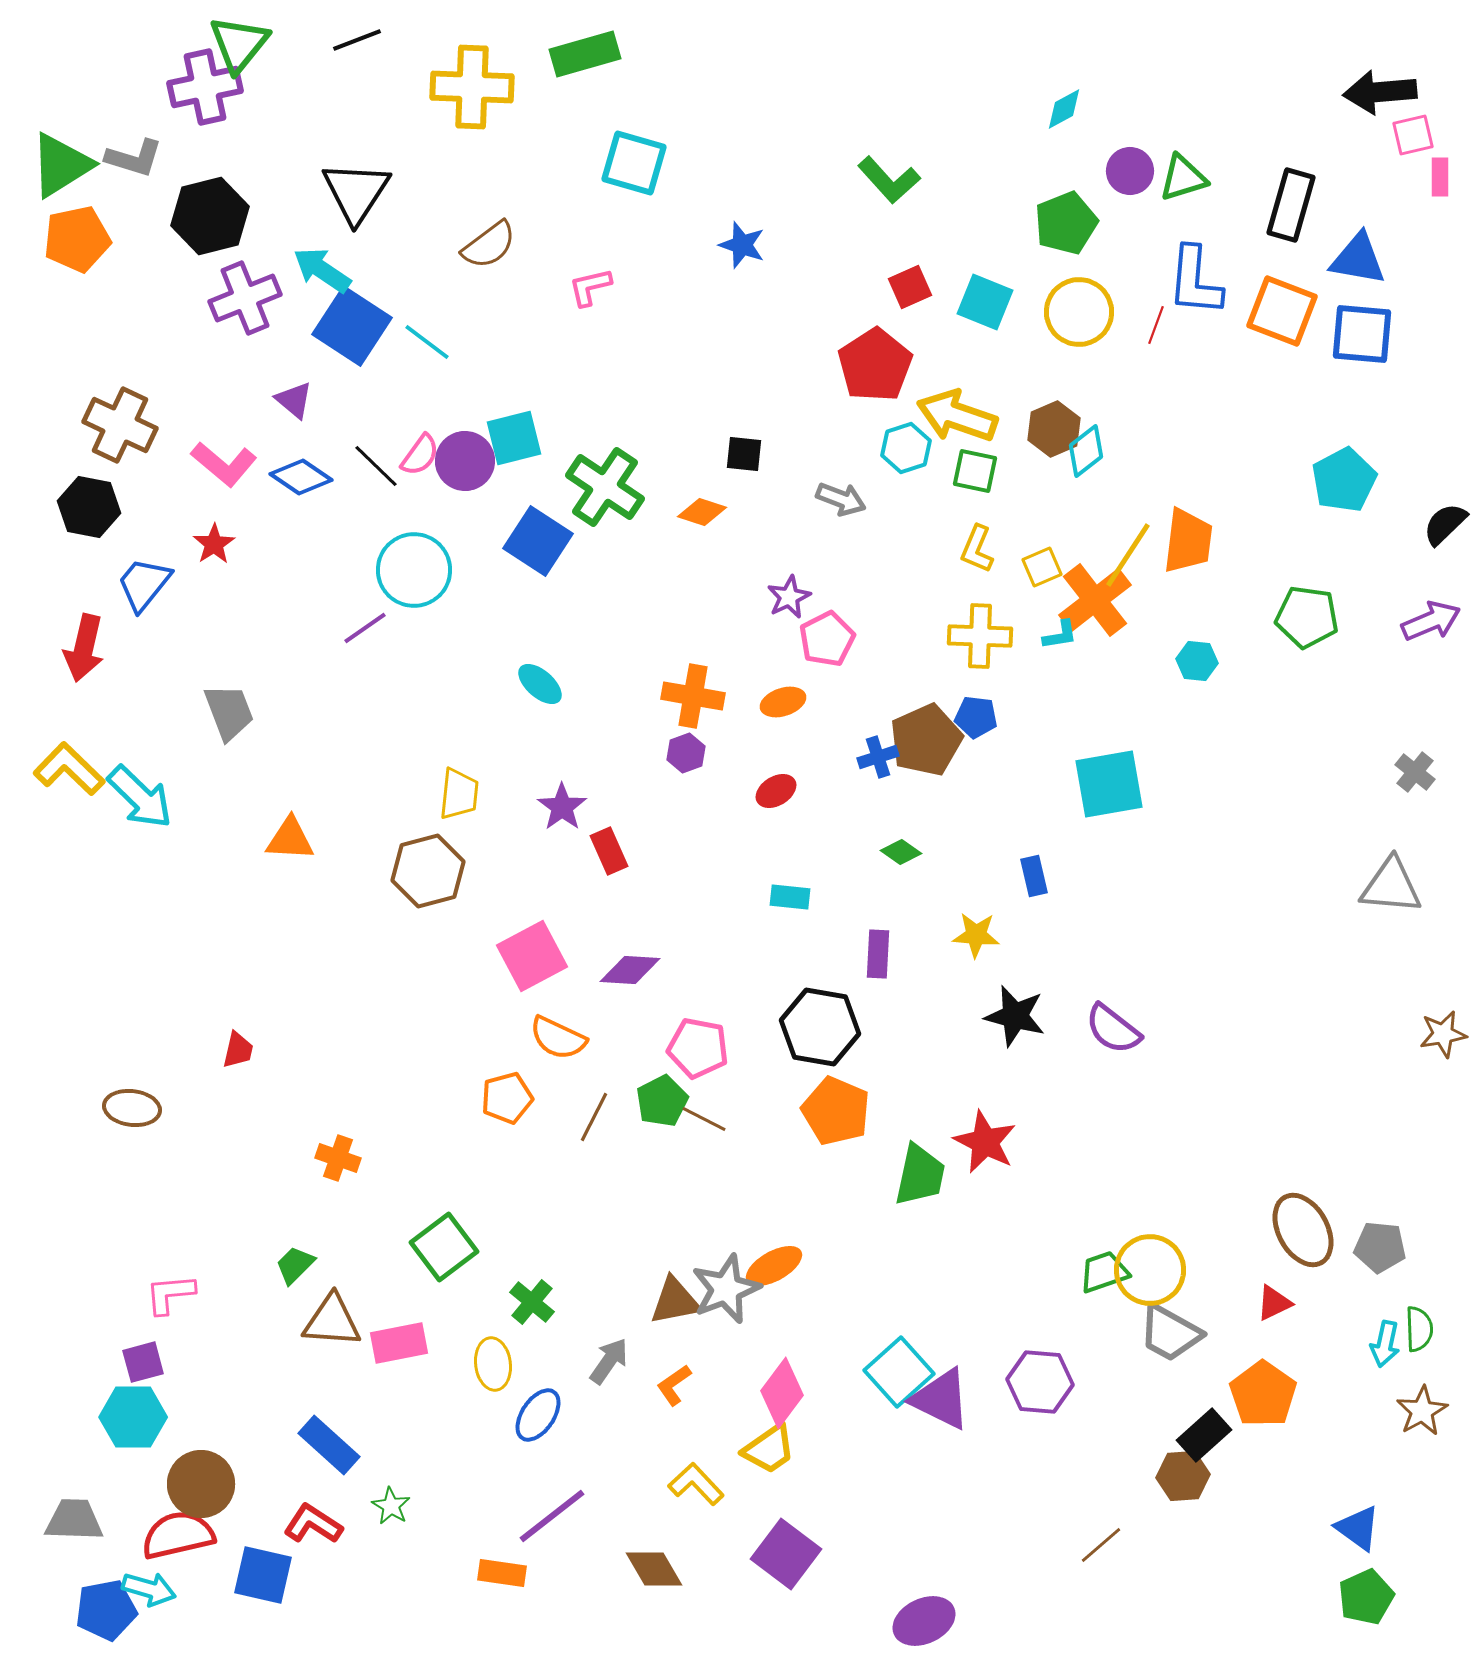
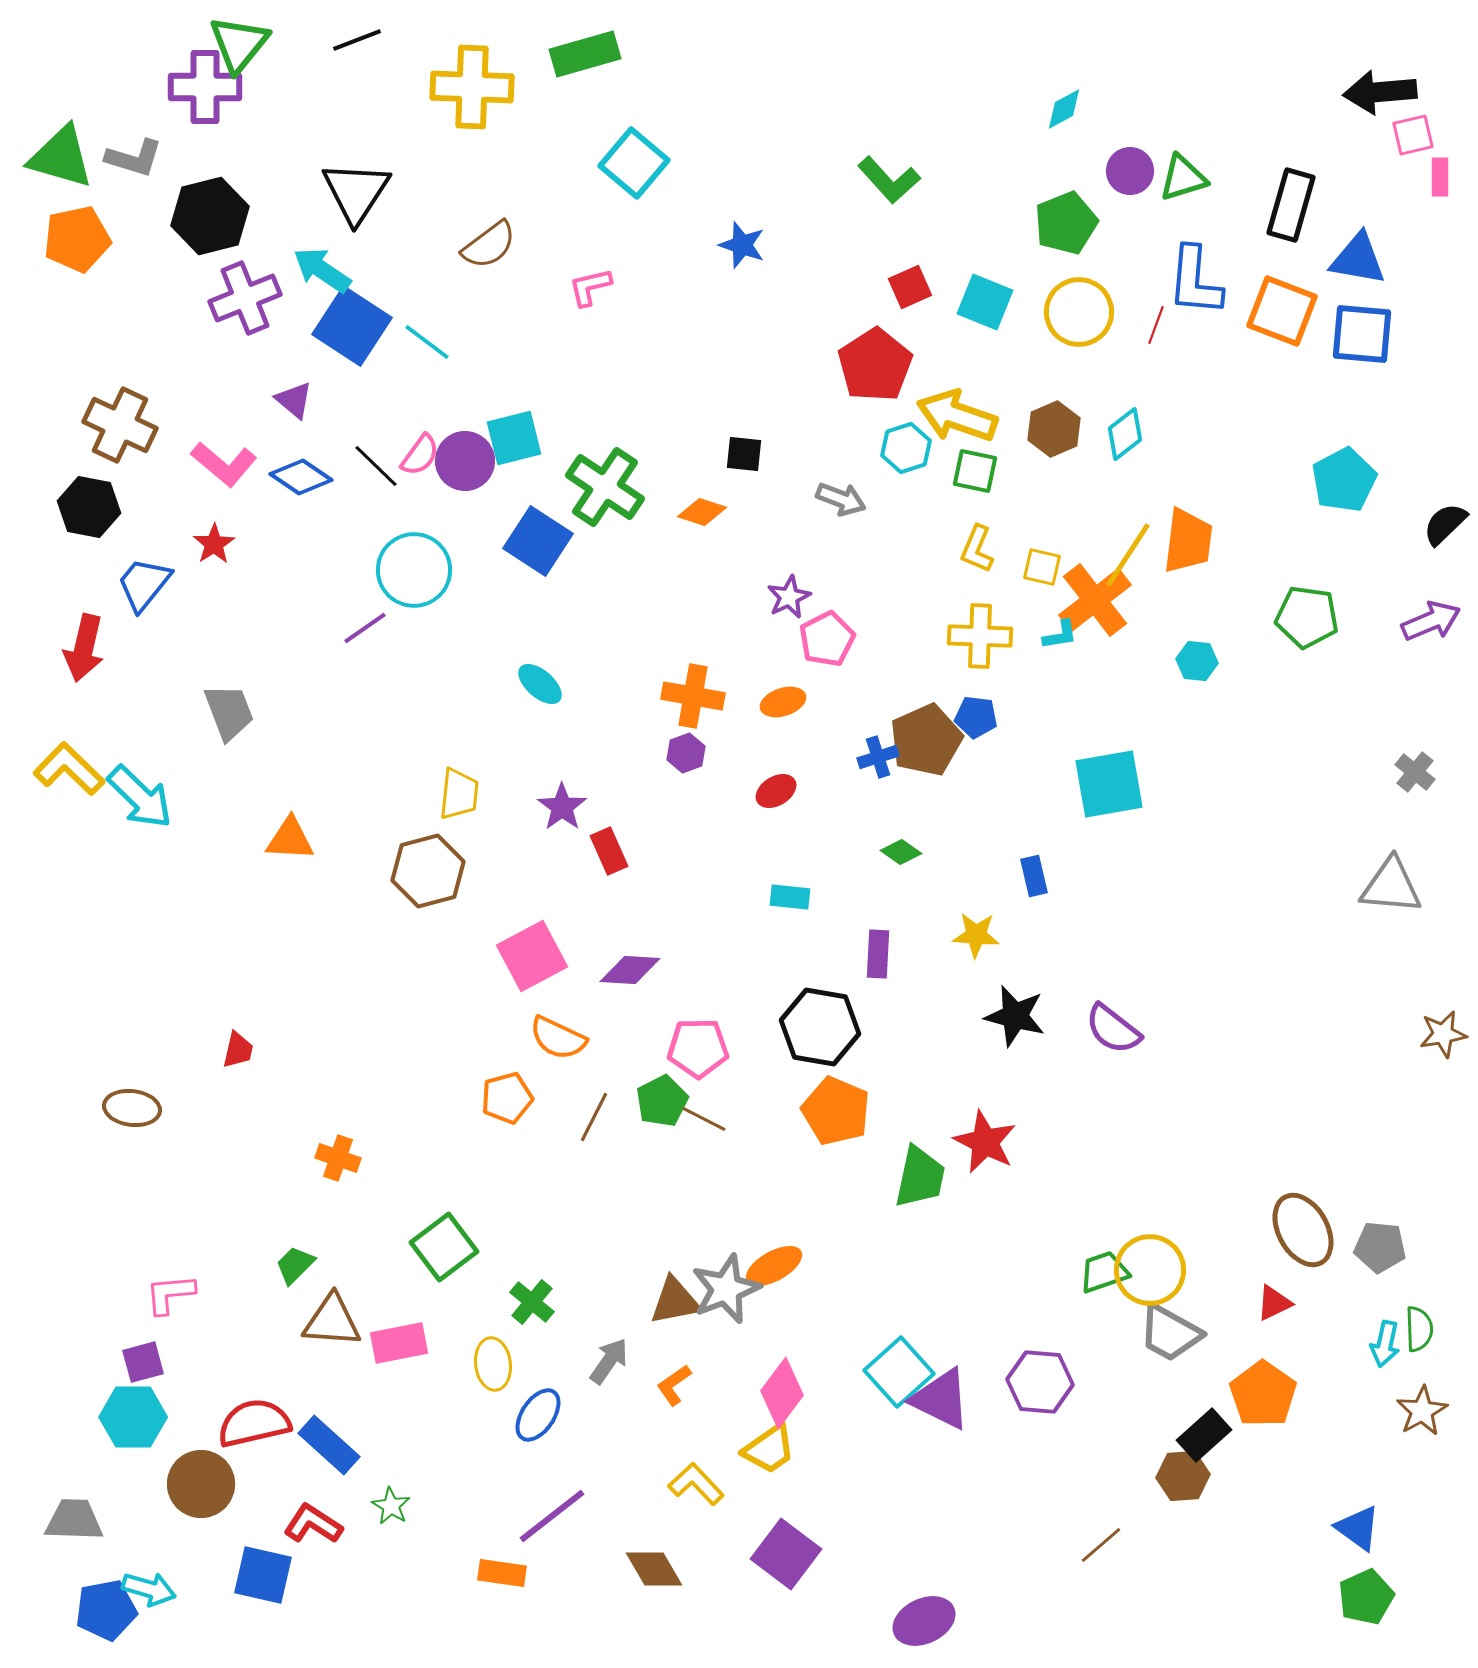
purple cross at (205, 87): rotated 12 degrees clockwise
cyan square at (634, 163): rotated 24 degrees clockwise
green triangle at (61, 165): moved 8 px up; rotated 48 degrees clockwise
cyan diamond at (1086, 451): moved 39 px right, 17 px up
yellow square at (1042, 567): rotated 36 degrees clockwise
pink pentagon at (698, 1048): rotated 12 degrees counterclockwise
green trapezoid at (920, 1175): moved 2 px down
red semicircle at (178, 1535): moved 76 px right, 112 px up
